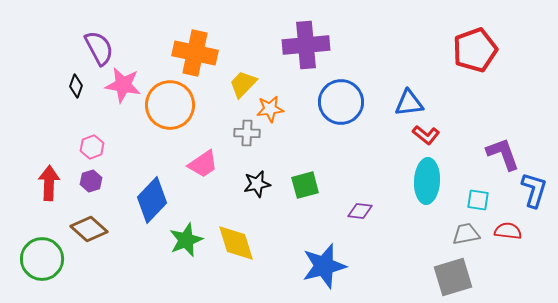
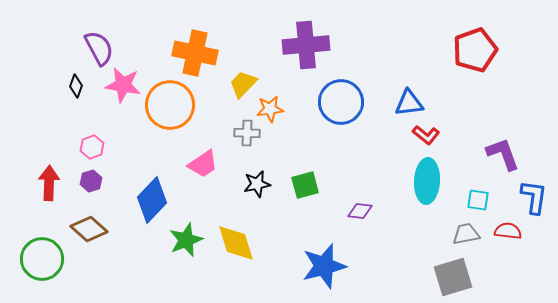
blue L-shape: moved 7 px down; rotated 9 degrees counterclockwise
